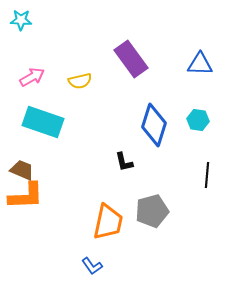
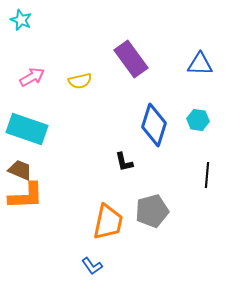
cyan star: rotated 20 degrees clockwise
cyan rectangle: moved 16 px left, 7 px down
brown trapezoid: moved 2 px left
